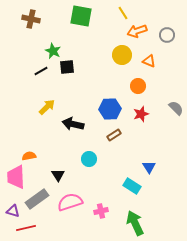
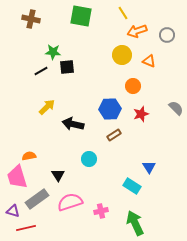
green star: moved 1 px down; rotated 21 degrees counterclockwise
orange circle: moved 5 px left
pink trapezoid: moved 1 px right; rotated 15 degrees counterclockwise
